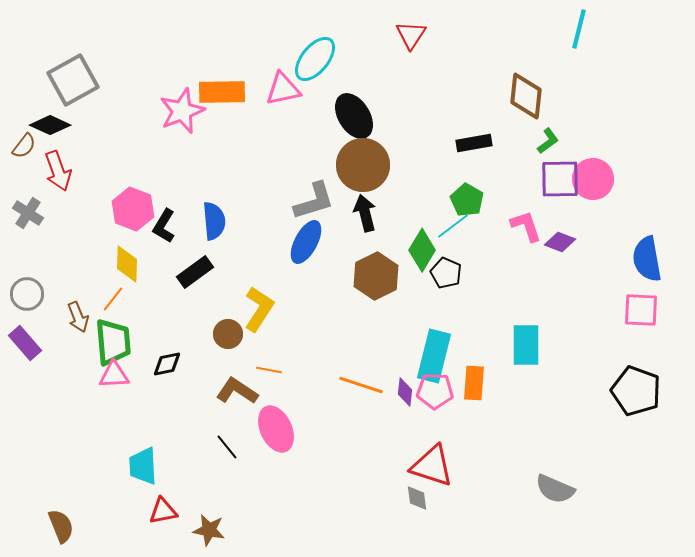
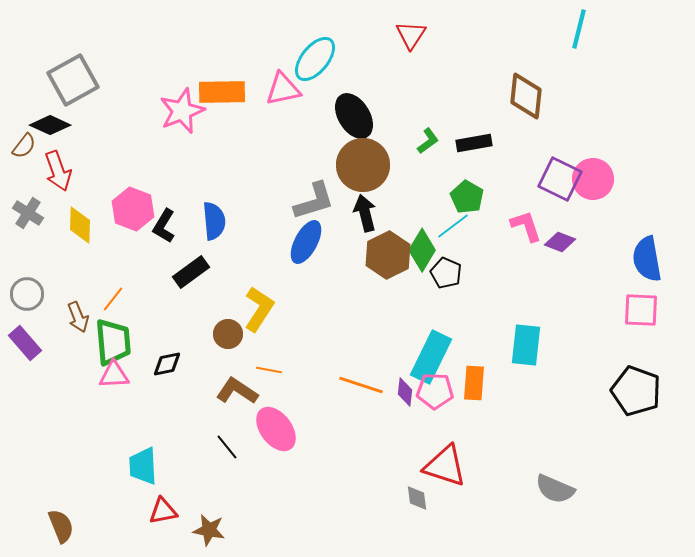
green L-shape at (548, 141): moved 120 px left
purple square at (560, 179): rotated 27 degrees clockwise
green pentagon at (467, 200): moved 3 px up
yellow diamond at (127, 264): moved 47 px left, 39 px up
black rectangle at (195, 272): moved 4 px left
brown hexagon at (376, 276): moved 12 px right, 21 px up
cyan rectangle at (526, 345): rotated 6 degrees clockwise
cyan rectangle at (434, 356): moved 3 px left, 1 px down; rotated 12 degrees clockwise
pink ellipse at (276, 429): rotated 12 degrees counterclockwise
red triangle at (432, 466): moved 13 px right
